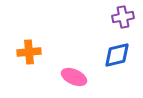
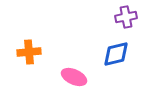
purple cross: moved 3 px right
blue diamond: moved 1 px left, 1 px up
